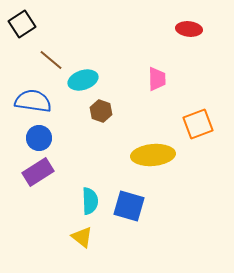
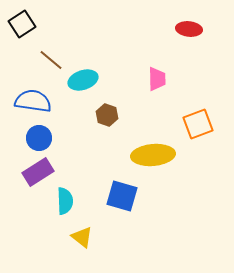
brown hexagon: moved 6 px right, 4 px down
cyan semicircle: moved 25 px left
blue square: moved 7 px left, 10 px up
